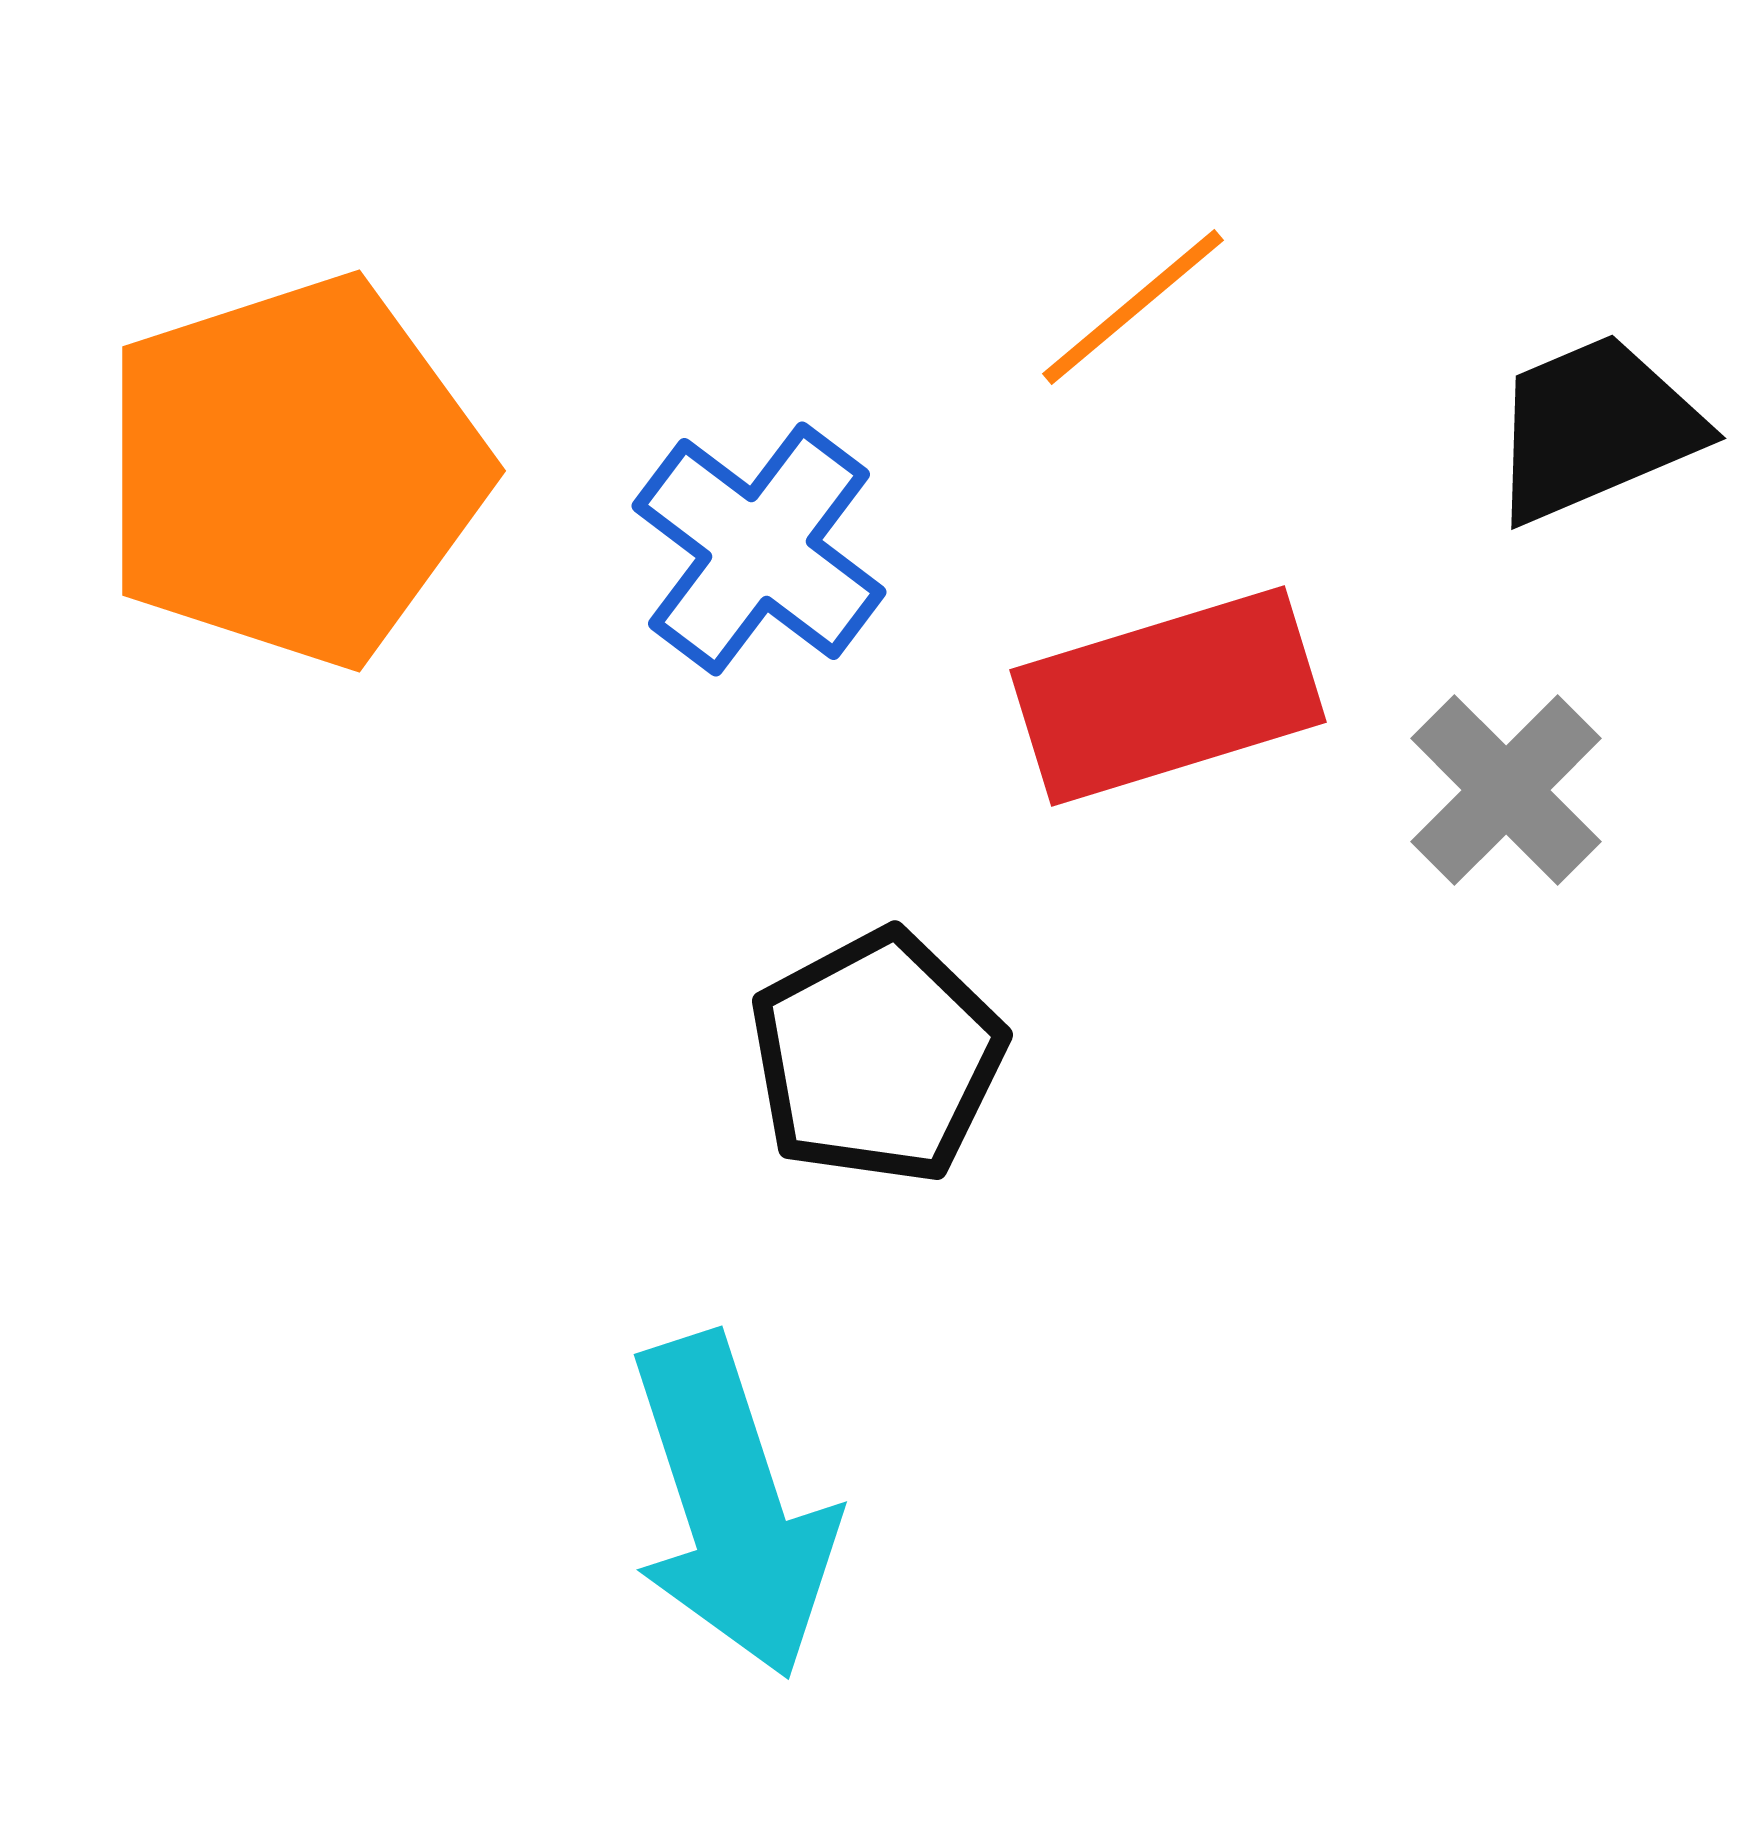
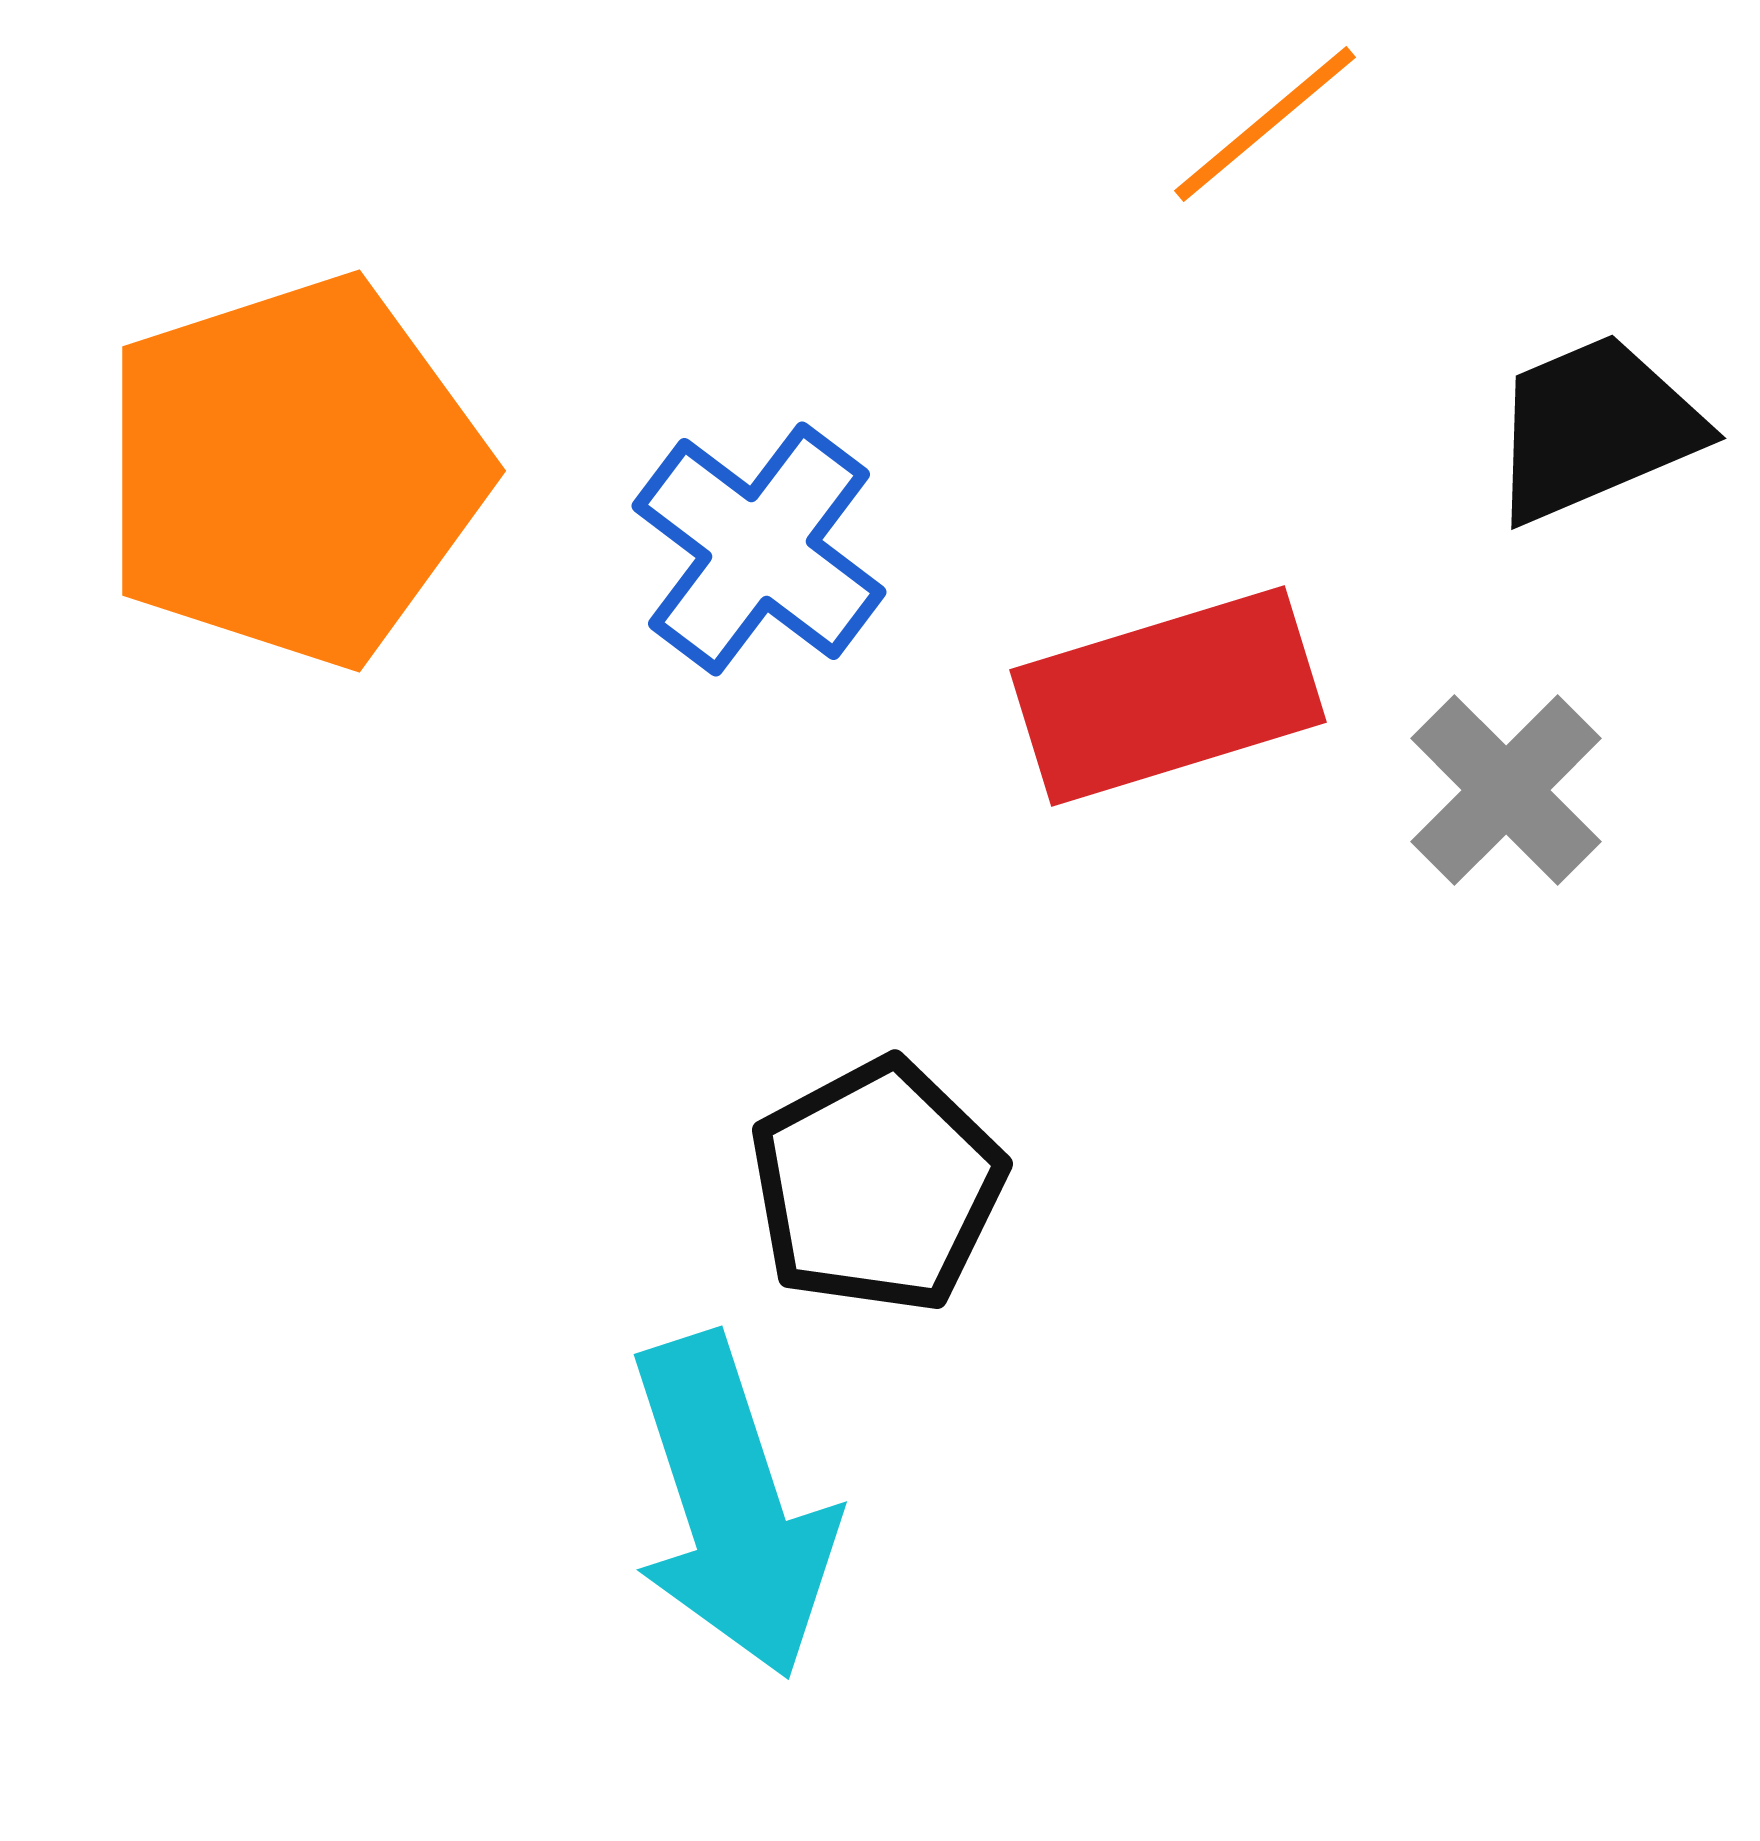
orange line: moved 132 px right, 183 px up
black pentagon: moved 129 px down
